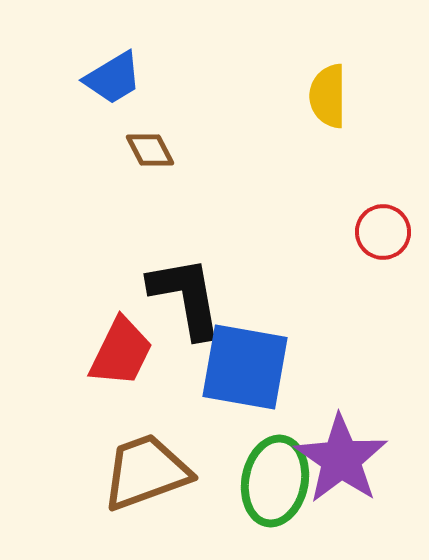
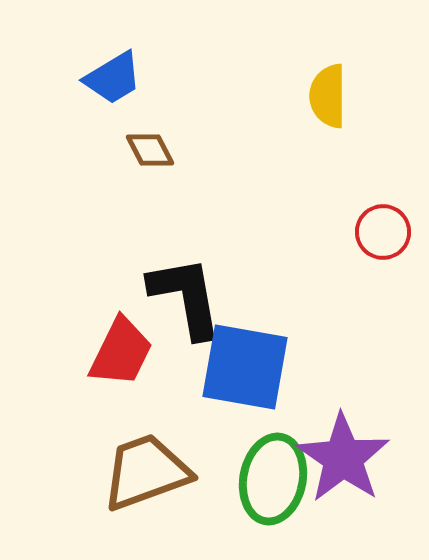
purple star: moved 2 px right, 1 px up
green ellipse: moved 2 px left, 2 px up
